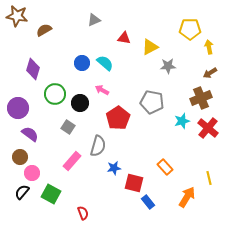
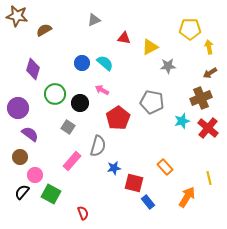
pink circle: moved 3 px right, 2 px down
